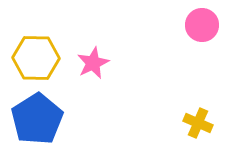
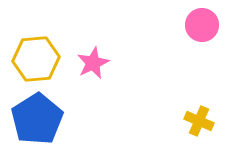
yellow hexagon: moved 1 px down; rotated 6 degrees counterclockwise
yellow cross: moved 1 px right, 2 px up
